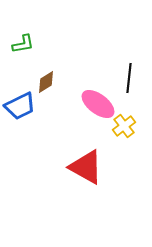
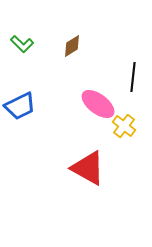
green L-shape: moved 1 px left; rotated 55 degrees clockwise
black line: moved 4 px right, 1 px up
brown diamond: moved 26 px right, 36 px up
yellow cross: rotated 15 degrees counterclockwise
red triangle: moved 2 px right, 1 px down
